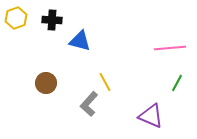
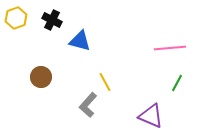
black cross: rotated 24 degrees clockwise
brown circle: moved 5 px left, 6 px up
gray L-shape: moved 1 px left, 1 px down
